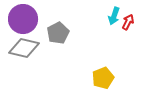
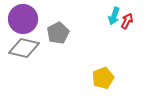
red arrow: moved 1 px left, 1 px up
